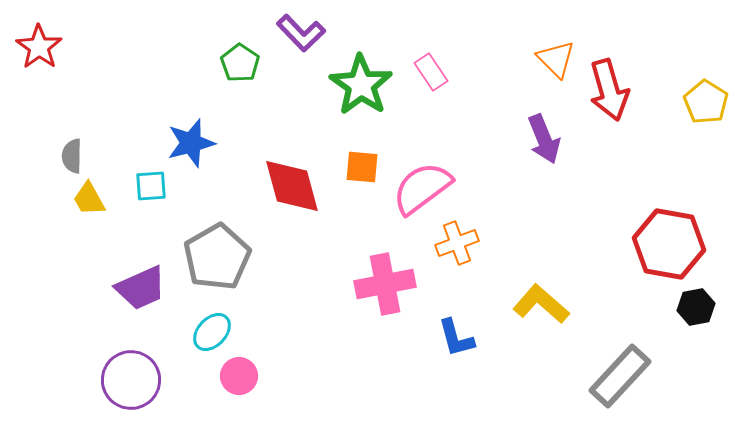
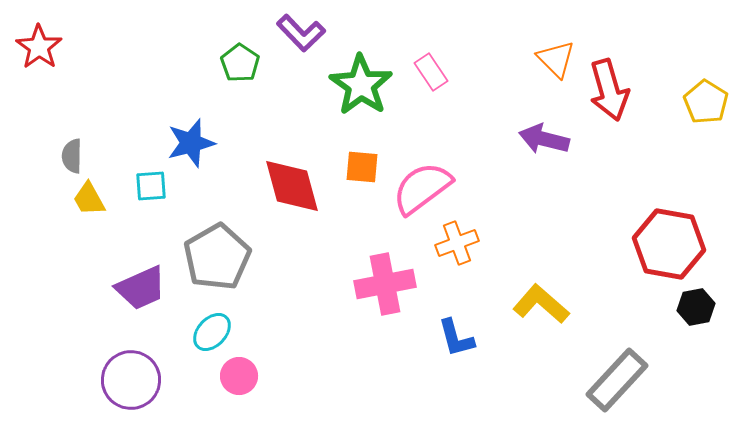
purple arrow: rotated 126 degrees clockwise
gray rectangle: moved 3 px left, 4 px down
